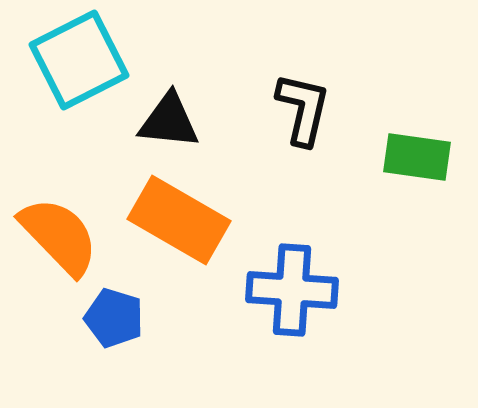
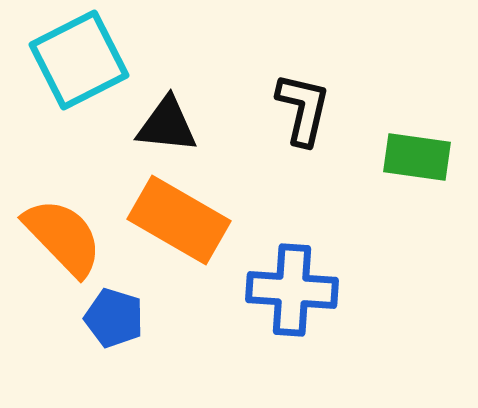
black triangle: moved 2 px left, 4 px down
orange semicircle: moved 4 px right, 1 px down
